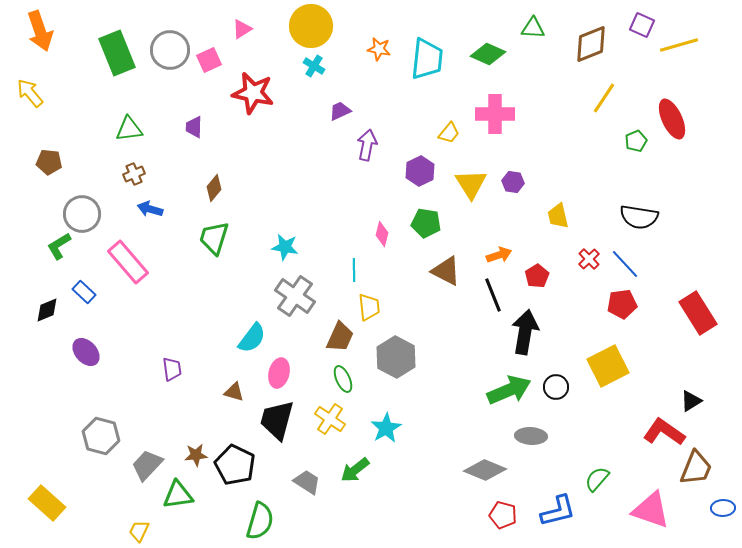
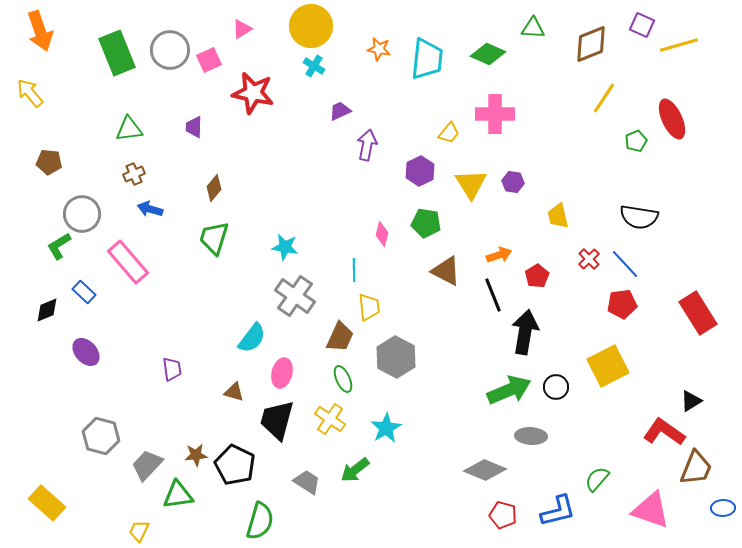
pink ellipse at (279, 373): moved 3 px right
